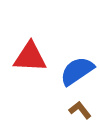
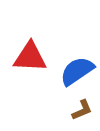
brown L-shape: moved 2 px right; rotated 105 degrees clockwise
